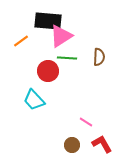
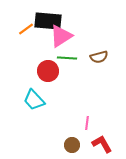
orange line: moved 5 px right, 12 px up
brown semicircle: rotated 72 degrees clockwise
pink line: moved 1 px right, 1 px down; rotated 64 degrees clockwise
